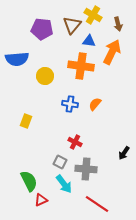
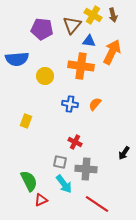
brown arrow: moved 5 px left, 9 px up
gray square: rotated 16 degrees counterclockwise
